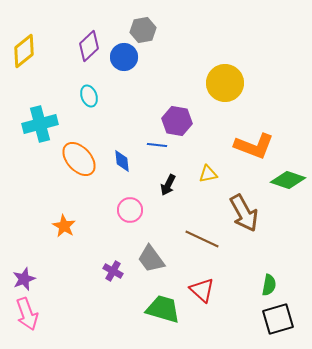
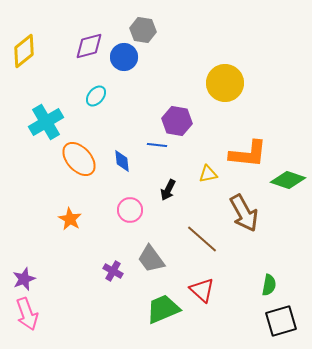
gray hexagon: rotated 20 degrees clockwise
purple diamond: rotated 28 degrees clockwise
cyan ellipse: moved 7 px right; rotated 60 degrees clockwise
cyan cross: moved 6 px right, 2 px up; rotated 16 degrees counterclockwise
orange L-shape: moved 6 px left, 8 px down; rotated 15 degrees counterclockwise
black arrow: moved 5 px down
orange star: moved 6 px right, 7 px up
brown line: rotated 16 degrees clockwise
green trapezoid: rotated 39 degrees counterclockwise
black square: moved 3 px right, 2 px down
